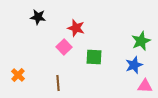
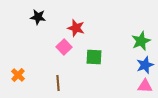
blue star: moved 11 px right
